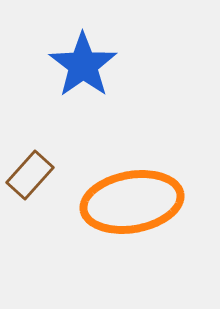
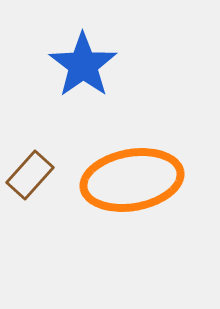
orange ellipse: moved 22 px up
